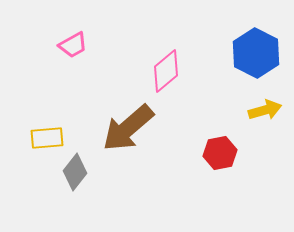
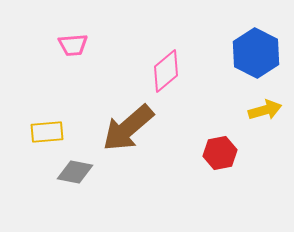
pink trapezoid: rotated 24 degrees clockwise
yellow rectangle: moved 6 px up
gray diamond: rotated 63 degrees clockwise
